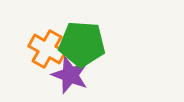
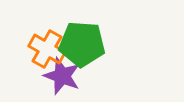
purple star: moved 8 px left, 1 px down
